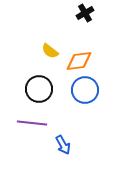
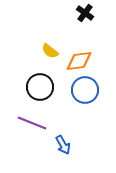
black cross: rotated 24 degrees counterclockwise
black circle: moved 1 px right, 2 px up
purple line: rotated 16 degrees clockwise
